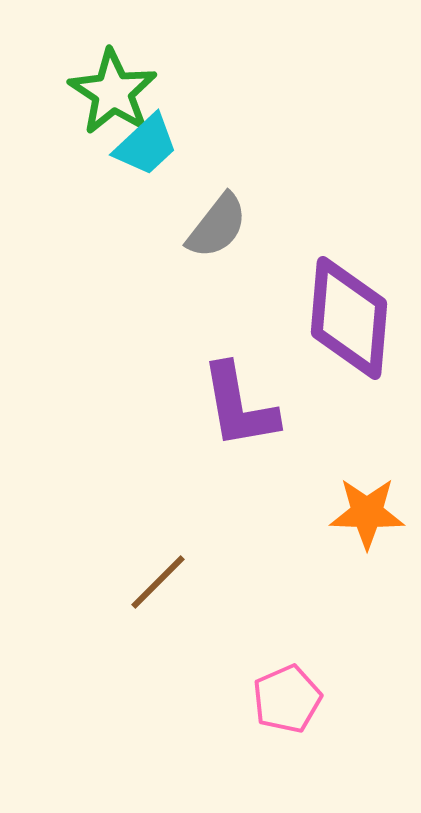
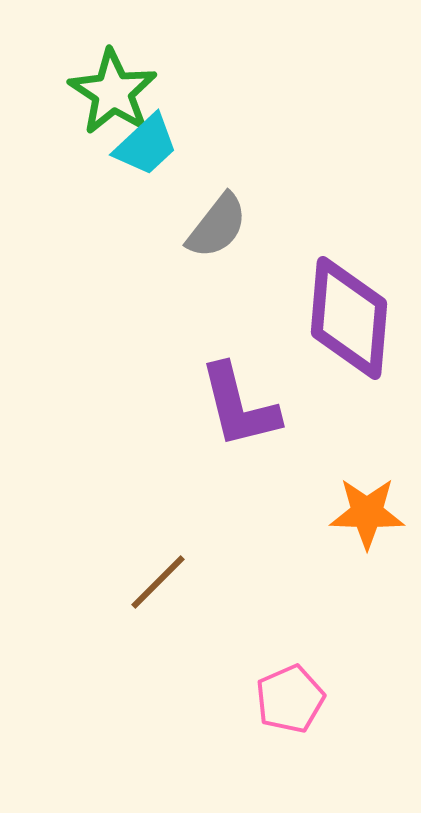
purple L-shape: rotated 4 degrees counterclockwise
pink pentagon: moved 3 px right
